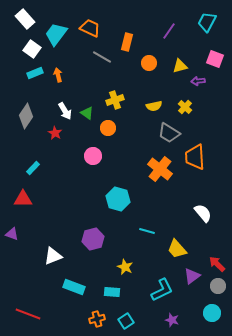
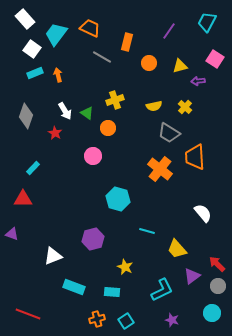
pink square at (215, 59): rotated 12 degrees clockwise
gray diamond at (26, 116): rotated 15 degrees counterclockwise
